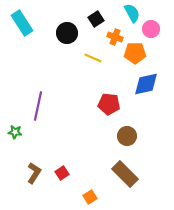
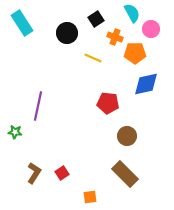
red pentagon: moved 1 px left, 1 px up
orange square: rotated 24 degrees clockwise
